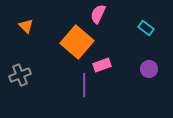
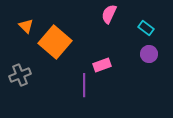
pink semicircle: moved 11 px right
orange square: moved 22 px left
purple circle: moved 15 px up
